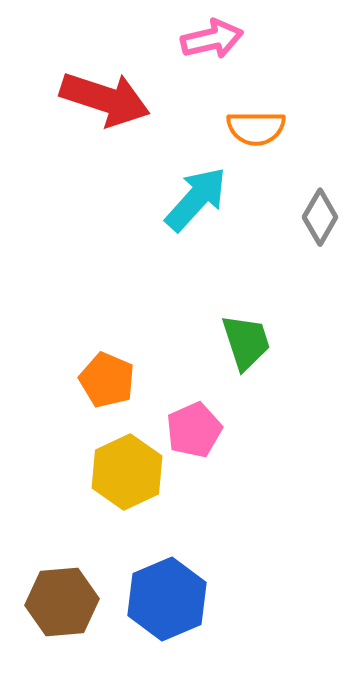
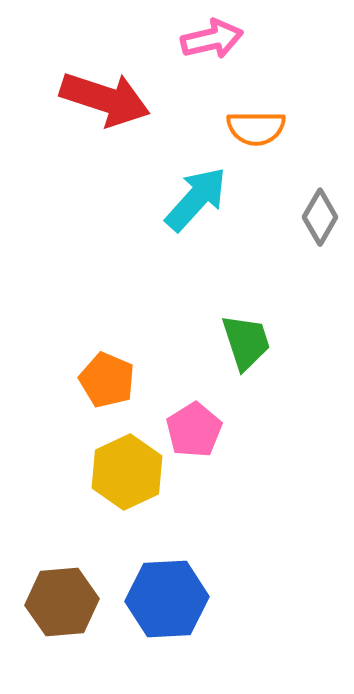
pink pentagon: rotated 8 degrees counterclockwise
blue hexagon: rotated 20 degrees clockwise
